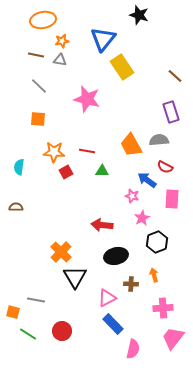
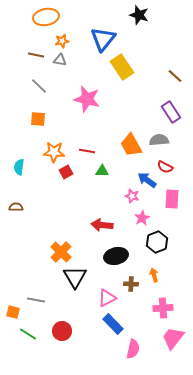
orange ellipse at (43, 20): moved 3 px right, 3 px up
purple rectangle at (171, 112): rotated 15 degrees counterclockwise
